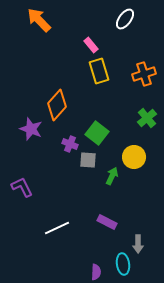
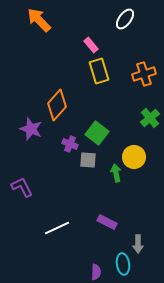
green cross: moved 3 px right
green arrow: moved 4 px right, 3 px up; rotated 36 degrees counterclockwise
